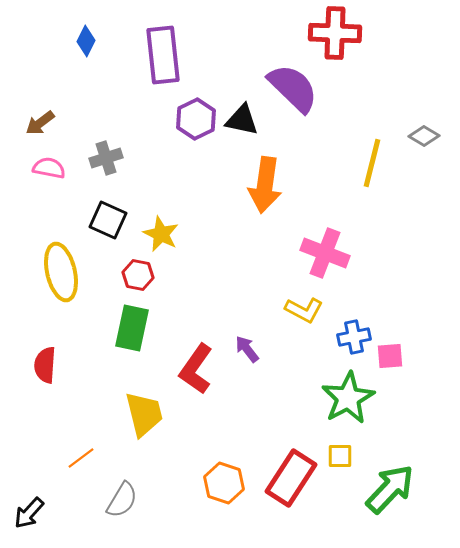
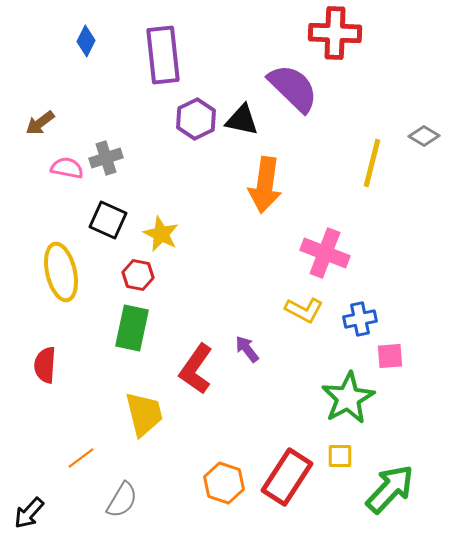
pink semicircle: moved 18 px right
blue cross: moved 6 px right, 18 px up
red rectangle: moved 4 px left, 1 px up
